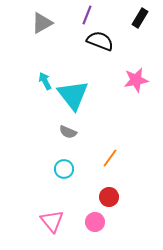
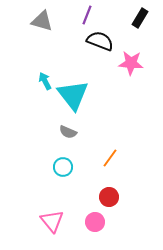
gray triangle: moved 2 px up; rotated 45 degrees clockwise
pink star: moved 5 px left, 17 px up; rotated 15 degrees clockwise
cyan circle: moved 1 px left, 2 px up
